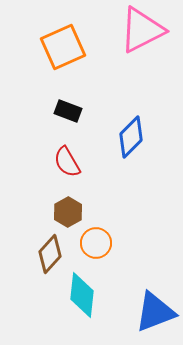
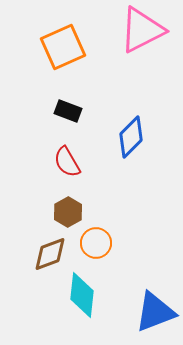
brown diamond: rotated 27 degrees clockwise
